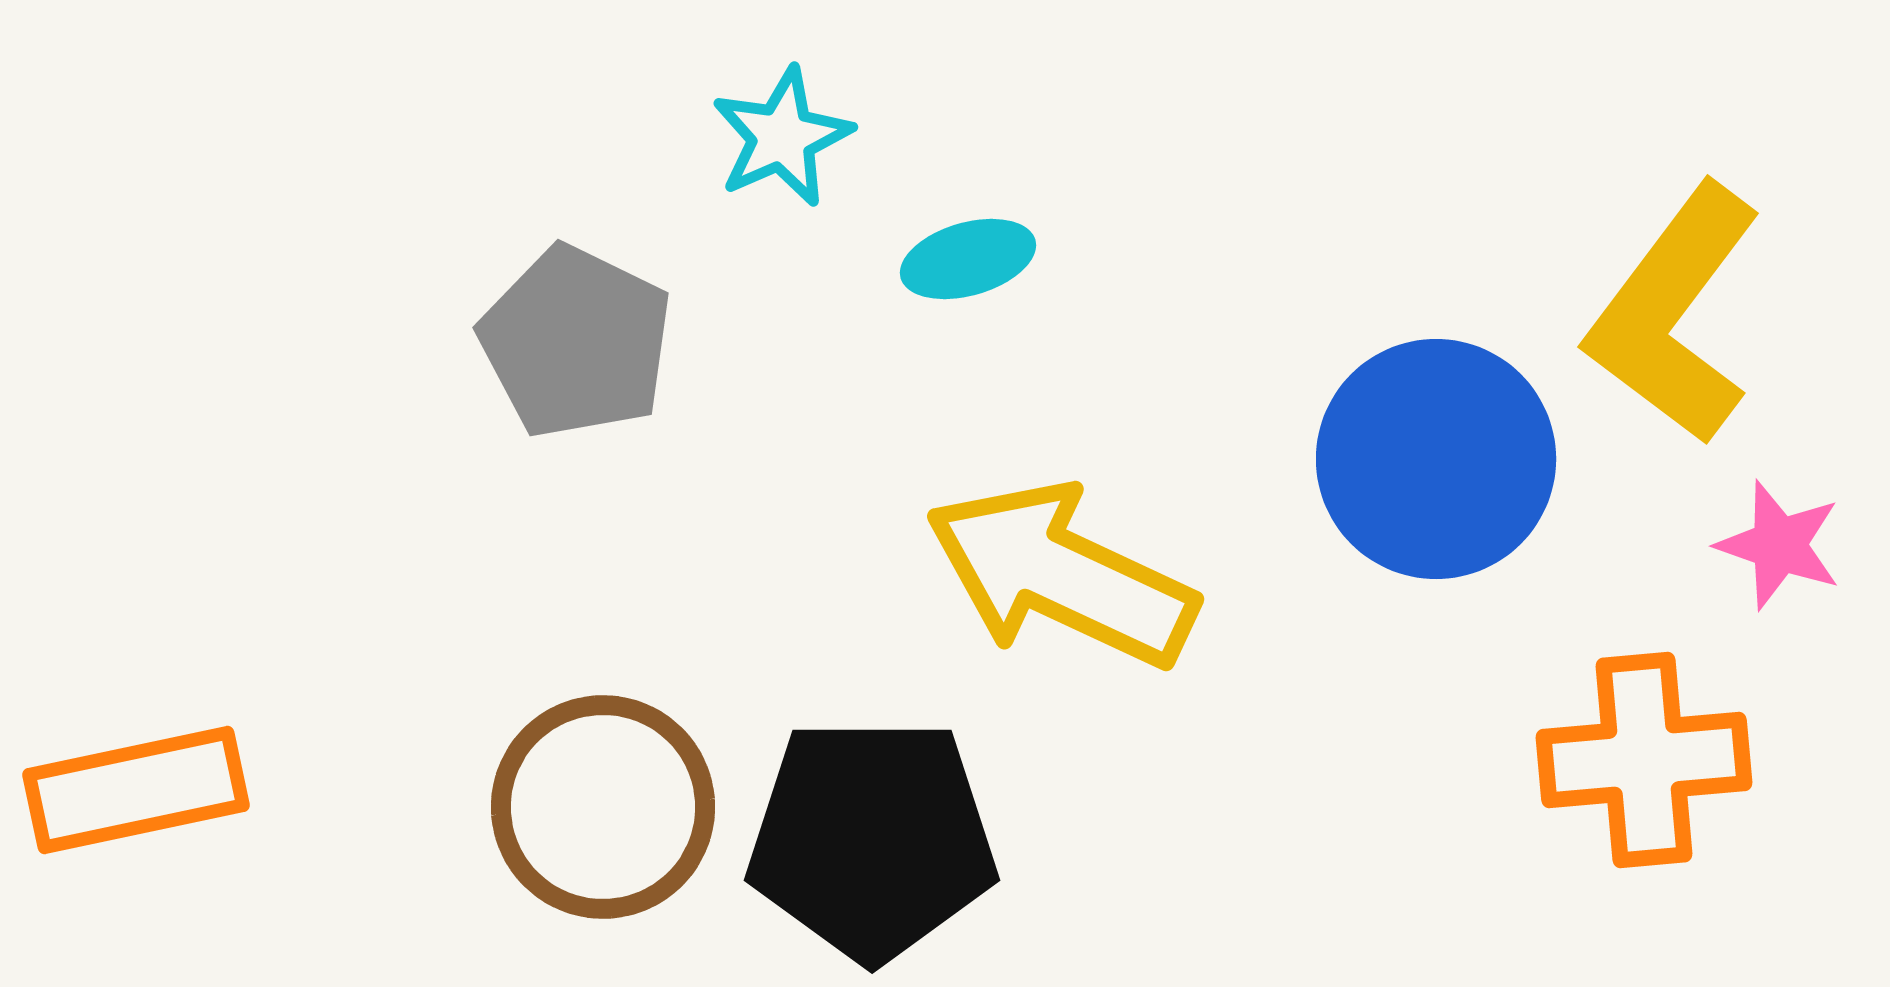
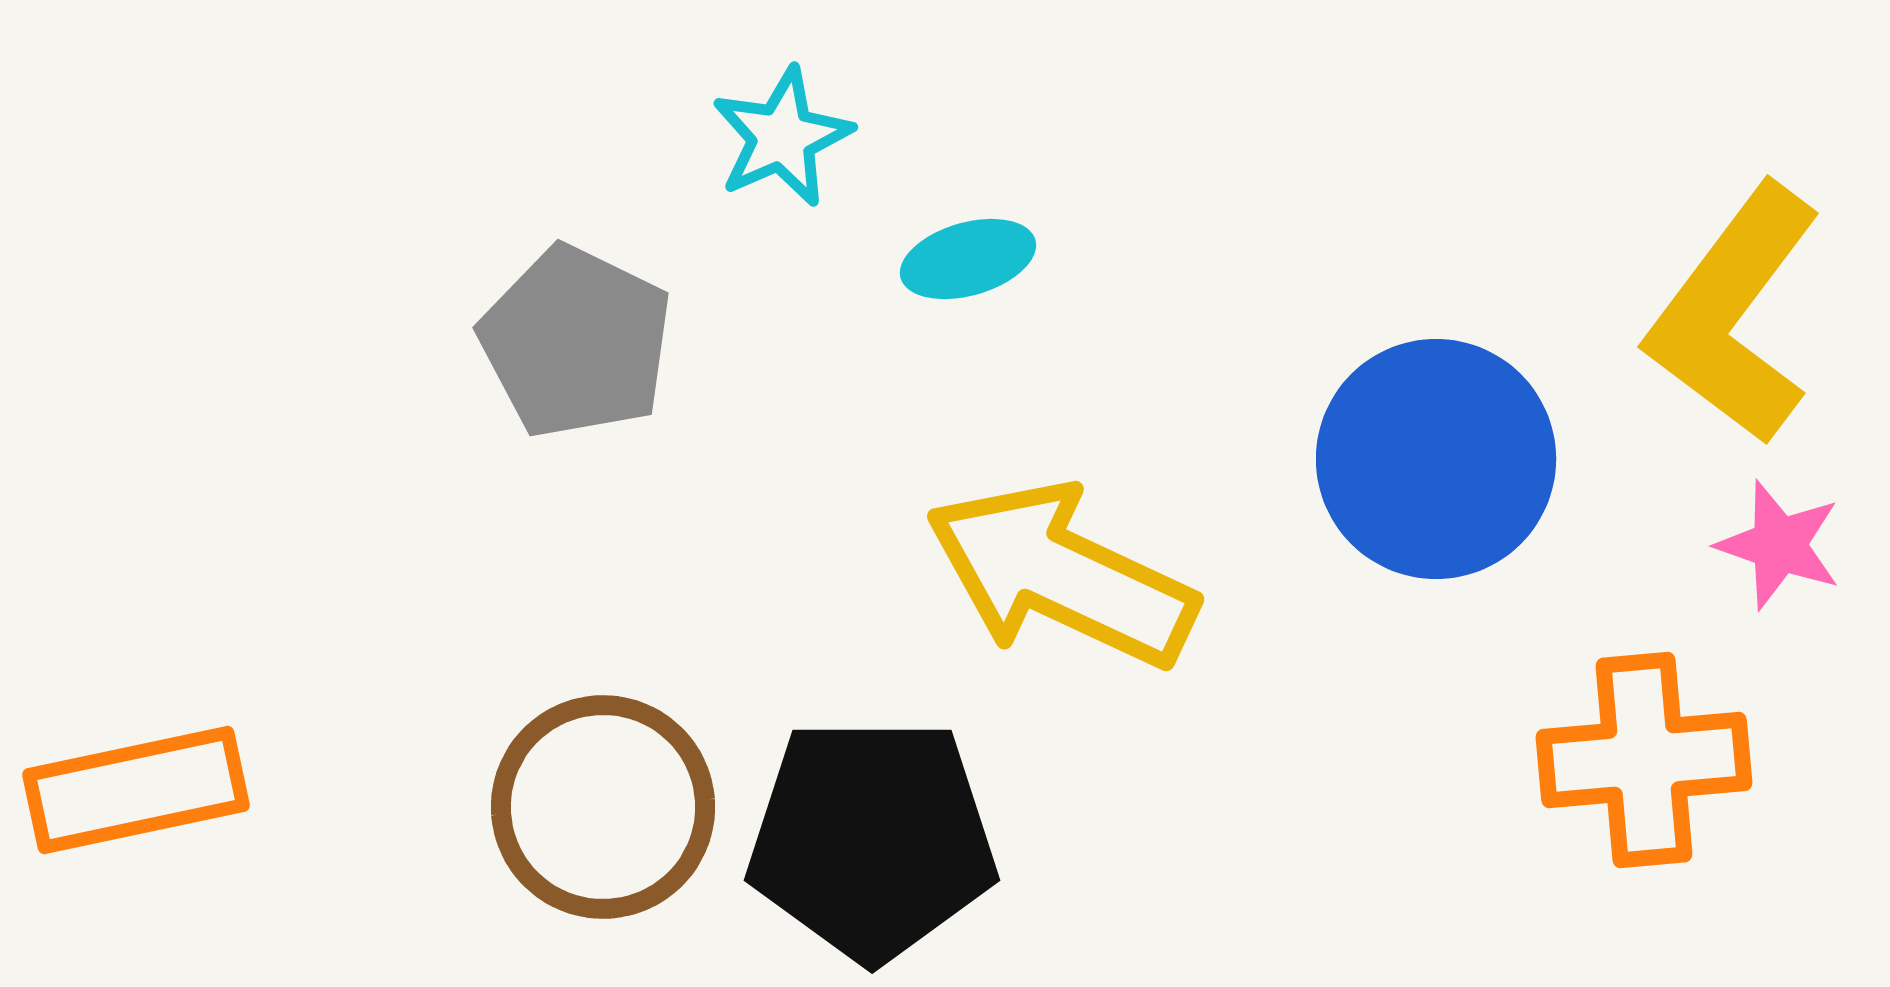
yellow L-shape: moved 60 px right
